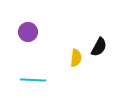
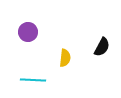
black semicircle: moved 3 px right
yellow semicircle: moved 11 px left
